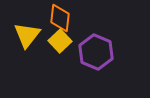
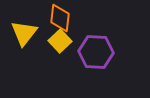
yellow triangle: moved 3 px left, 2 px up
purple hexagon: rotated 20 degrees counterclockwise
